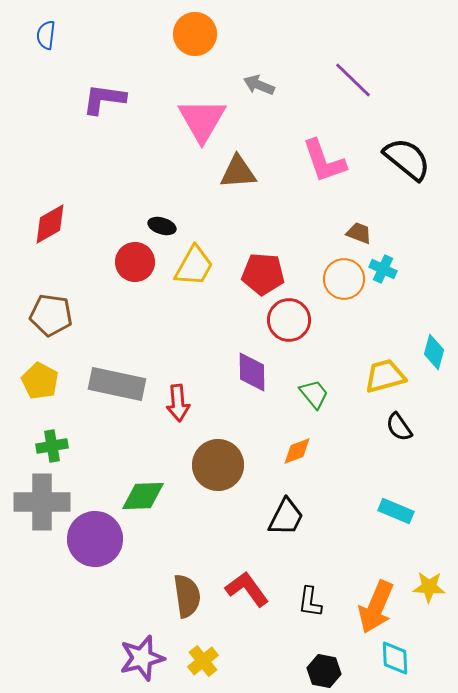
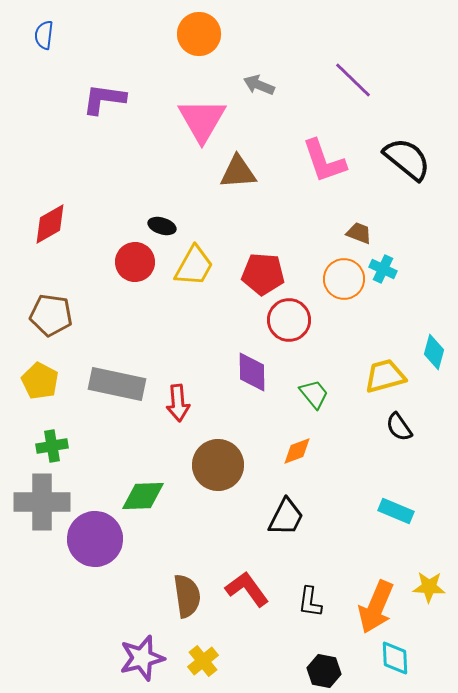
orange circle at (195, 34): moved 4 px right
blue semicircle at (46, 35): moved 2 px left
